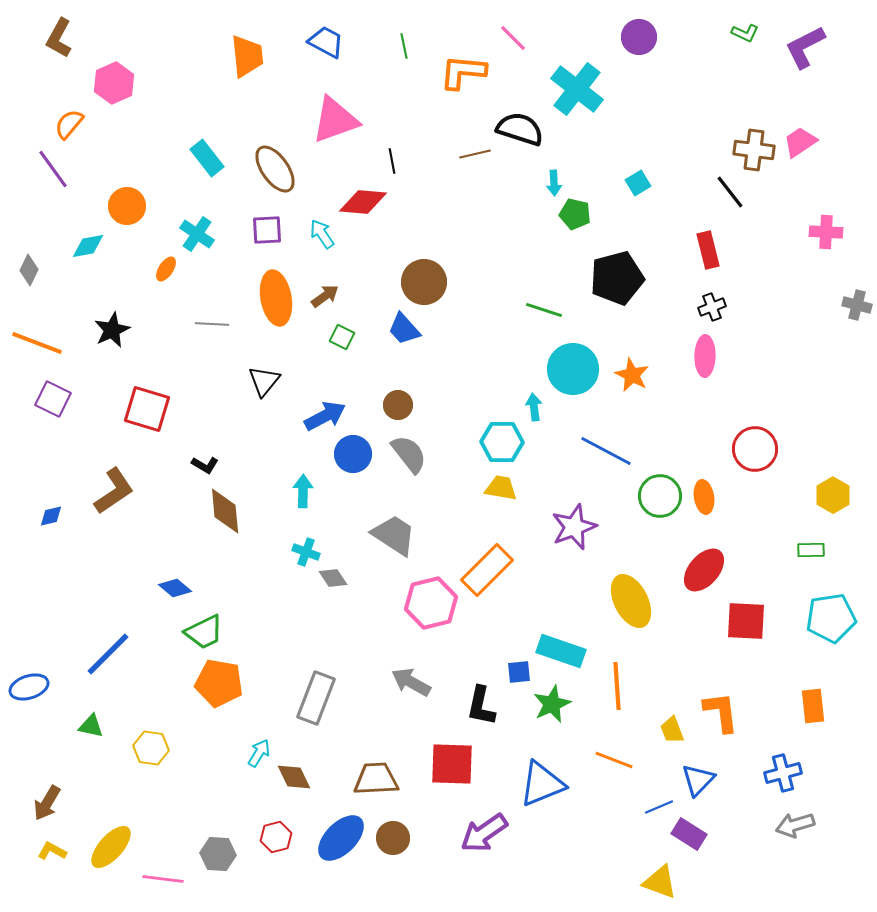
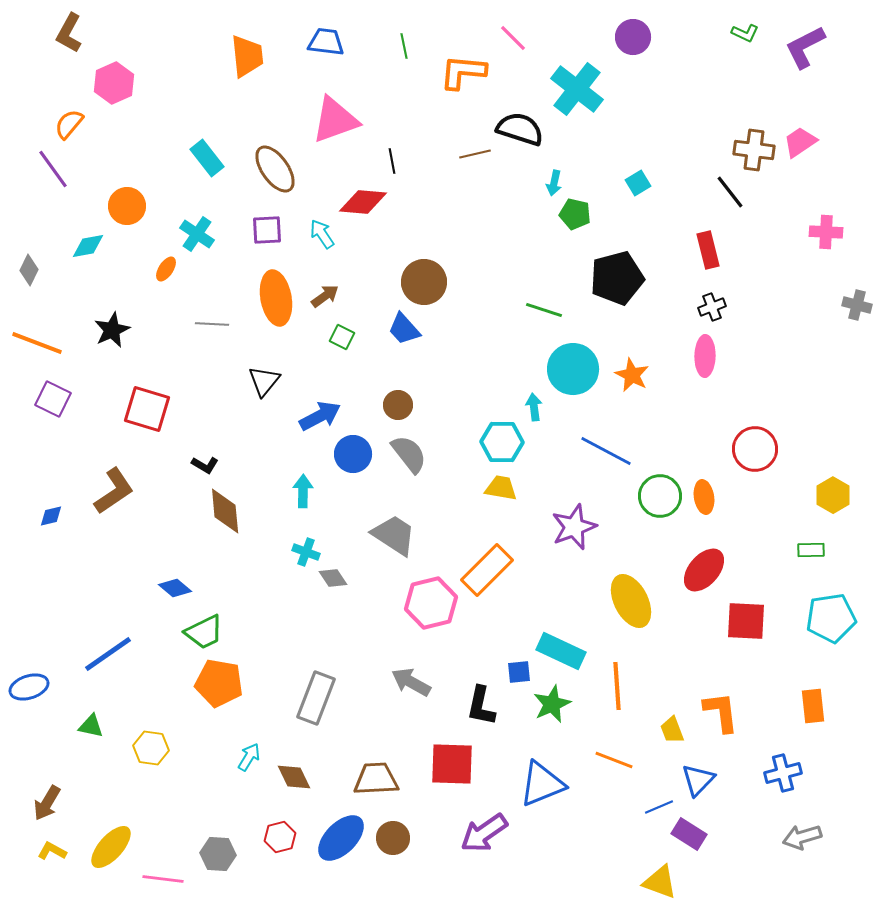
purple circle at (639, 37): moved 6 px left
brown L-shape at (59, 38): moved 10 px right, 5 px up
blue trapezoid at (326, 42): rotated 21 degrees counterclockwise
cyan arrow at (554, 183): rotated 15 degrees clockwise
blue arrow at (325, 416): moved 5 px left
cyan rectangle at (561, 651): rotated 6 degrees clockwise
blue line at (108, 654): rotated 10 degrees clockwise
cyan arrow at (259, 753): moved 10 px left, 4 px down
gray arrow at (795, 825): moved 7 px right, 12 px down
red hexagon at (276, 837): moved 4 px right
